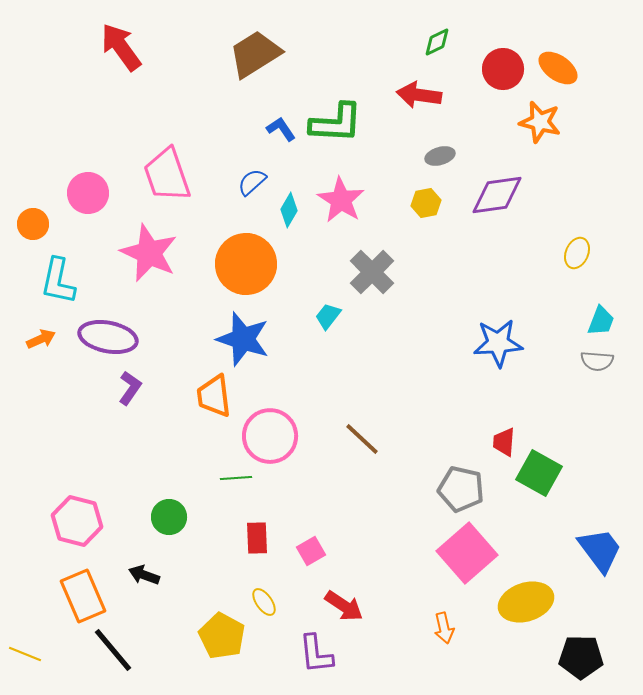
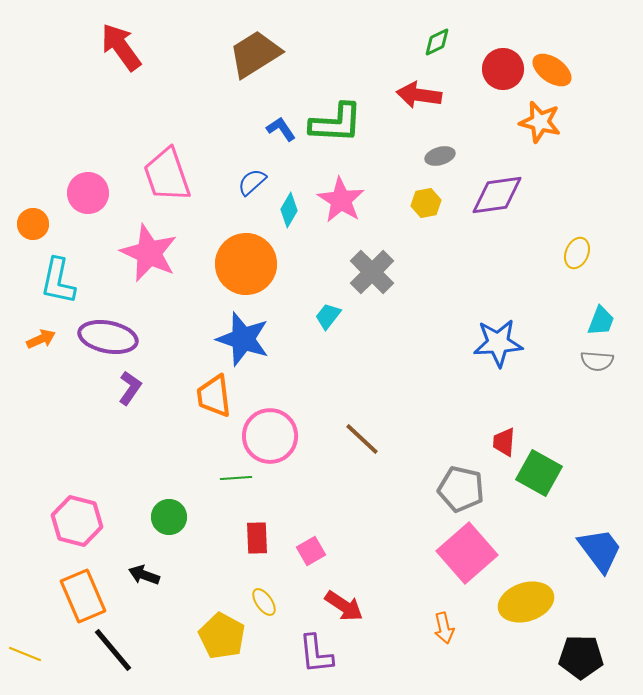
orange ellipse at (558, 68): moved 6 px left, 2 px down
